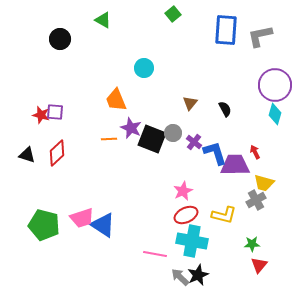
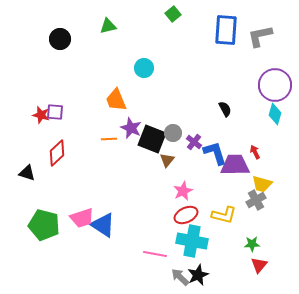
green triangle: moved 5 px right, 6 px down; rotated 42 degrees counterclockwise
brown triangle: moved 23 px left, 57 px down
black triangle: moved 18 px down
yellow trapezoid: moved 2 px left, 1 px down
